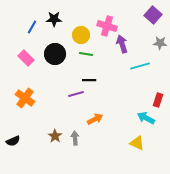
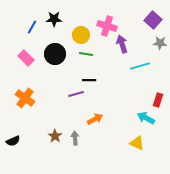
purple square: moved 5 px down
